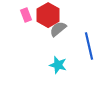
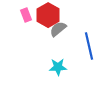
cyan star: moved 2 px down; rotated 18 degrees counterclockwise
